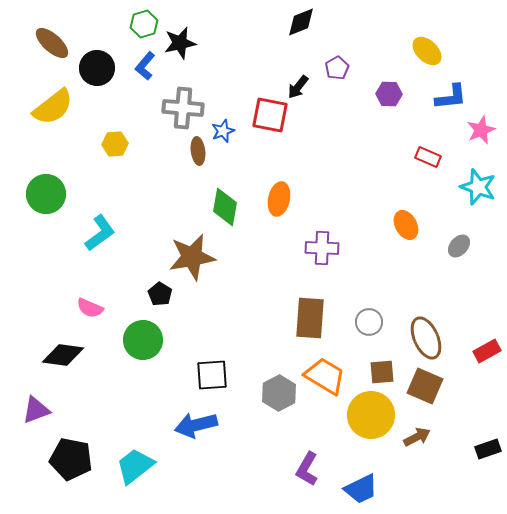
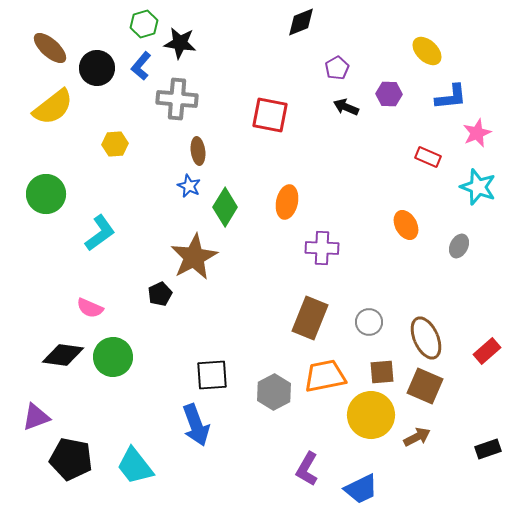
brown ellipse at (52, 43): moved 2 px left, 5 px down
black star at (180, 43): rotated 20 degrees clockwise
blue L-shape at (145, 66): moved 4 px left
black arrow at (298, 87): moved 48 px right, 20 px down; rotated 75 degrees clockwise
gray cross at (183, 108): moved 6 px left, 9 px up
pink star at (481, 130): moved 4 px left, 3 px down
blue star at (223, 131): moved 34 px left, 55 px down; rotated 25 degrees counterclockwise
orange ellipse at (279, 199): moved 8 px right, 3 px down
green diamond at (225, 207): rotated 21 degrees clockwise
gray ellipse at (459, 246): rotated 15 degrees counterclockwise
brown star at (192, 257): moved 2 px right; rotated 18 degrees counterclockwise
black pentagon at (160, 294): rotated 15 degrees clockwise
brown rectangle at (310, 318): rotated 18 degrees clockwise
green circle at (143, 340): moved 30 px left, 17 px down
red rectangle at (487, 351): rotated 12 degrees counterclockwise
orange trapezoid at (325, 376): rotated 42 degrees counterclockwise
gray hexagon at (279, 393): moved 5 px left, 1 px up
purple triangle at (36, 410): moved 7 px down
blue arrow at (196, 425): rotated 96 degrees counterclockwise
cyan trapezoid at (135, 466): rotated 90 degrees counterclockwise
